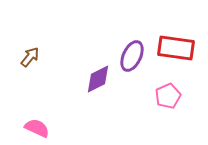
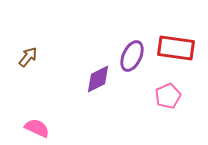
brown arrow: moved 2 px left
